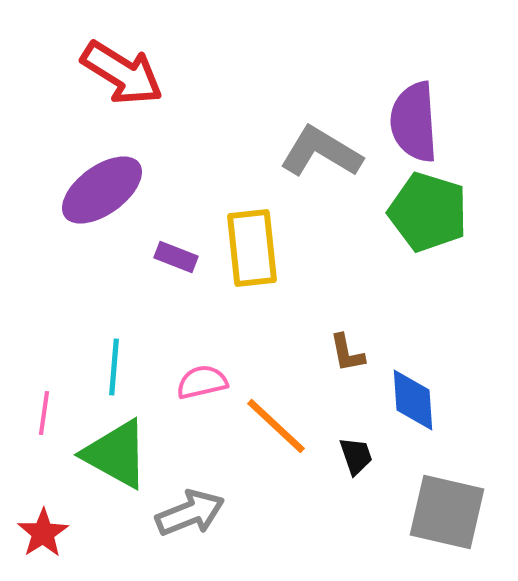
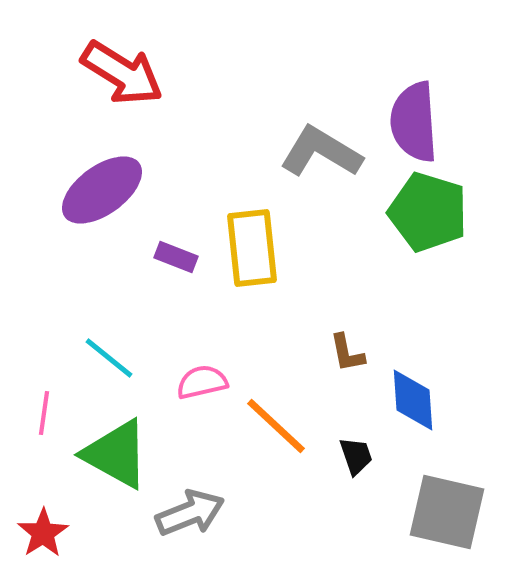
cyan line: moved 5 px left, 9 px up; rotated 56 degrees counterclockwise
